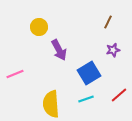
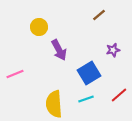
brown line: moved 9 px left, 7 px up; rotated 24 degrees clockwise
yellow semicircle: moved 3 px right
